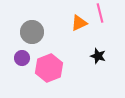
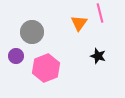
orange triangle: rotated 30 degrees counterclockwise
purple circle: moved 6 px left, 2 px up
pink hexagon: moved 3 px left
